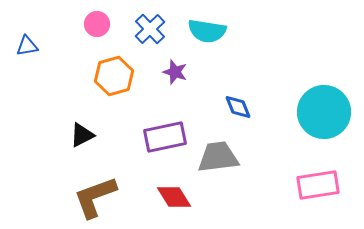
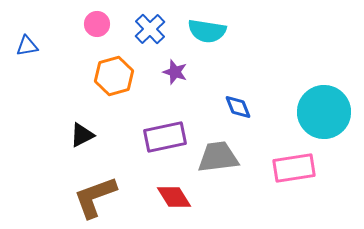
pink rectangle: moved 24 px left, 17 px up
